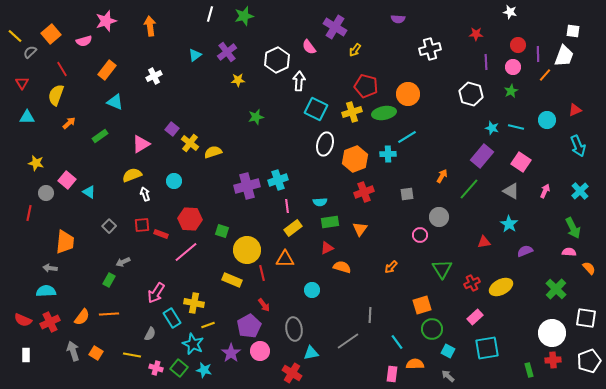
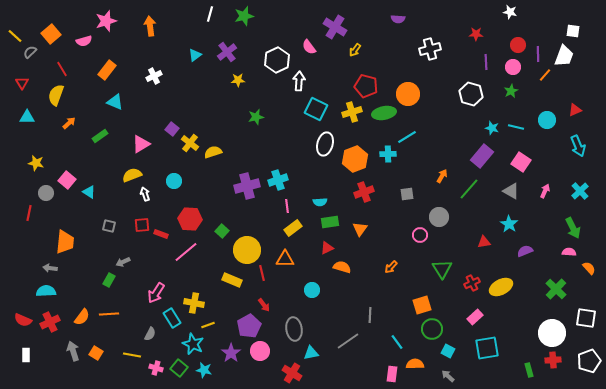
gray square at (109, 226): rotated 32 degrees counterclockwise
green square at (222, 231): rotated 24 degrees clockwise
